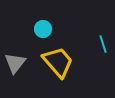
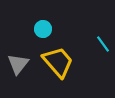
cyan line: rotated 18 degrees counterclockwise
gray triangle: moved 3 px right, 1 px down
